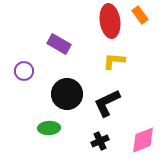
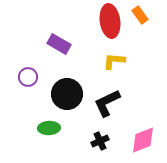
purple circle: moved 4 px right, 6 px down
